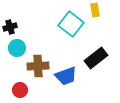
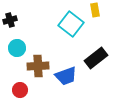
black cross: moved 7 px up
